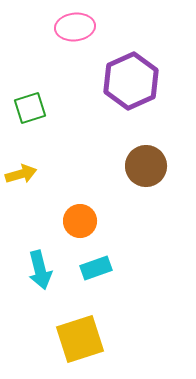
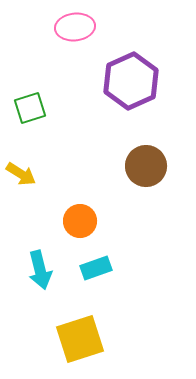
yellow arrow: rotated 48 degrees clockwise
